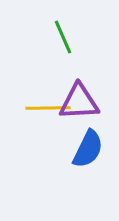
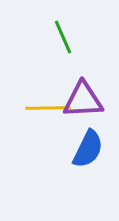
purple triangle: moved 4 px right, 2 px up
